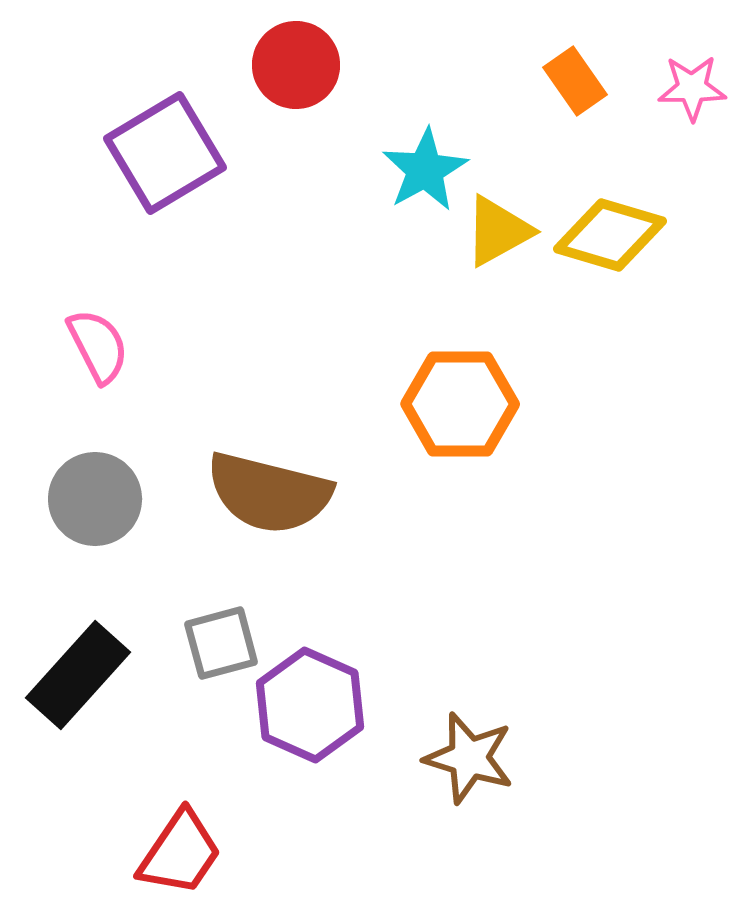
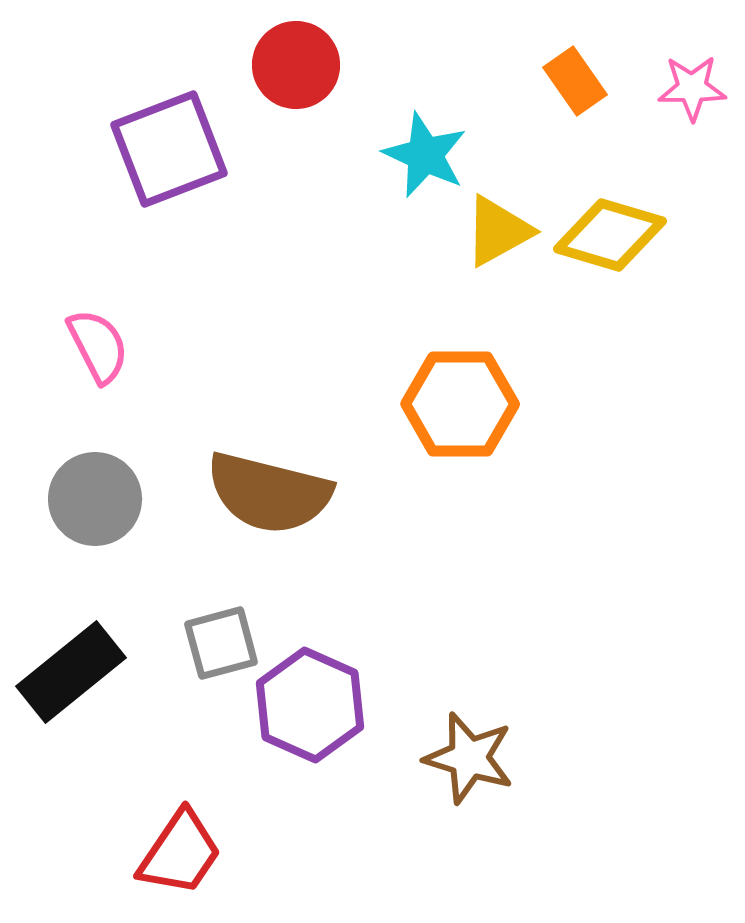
purple square: moved 4 px right, 4 px up; rotated 10 degrees clockwise
cyan star: moved 15 px up; rotated 18 degrees counterclockwise
black rectangle: moved 7 px left, 3 px up; rotated 9 degrees clockwise
